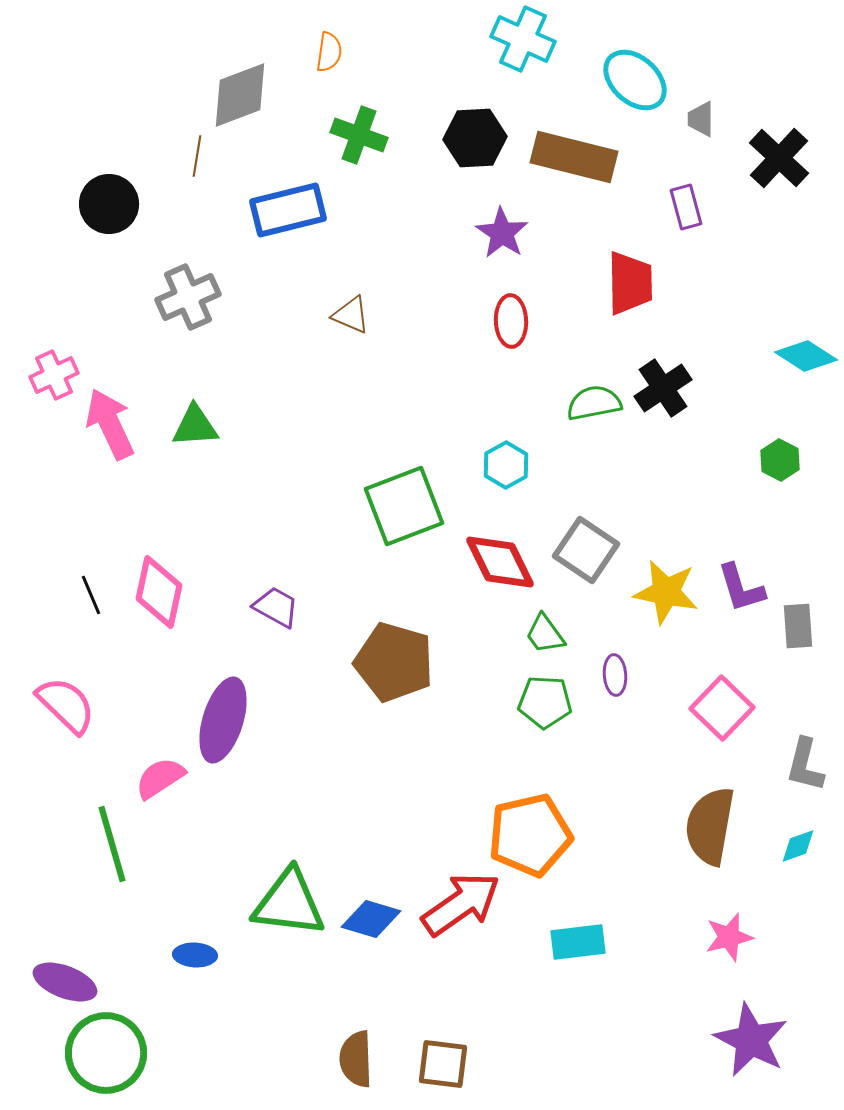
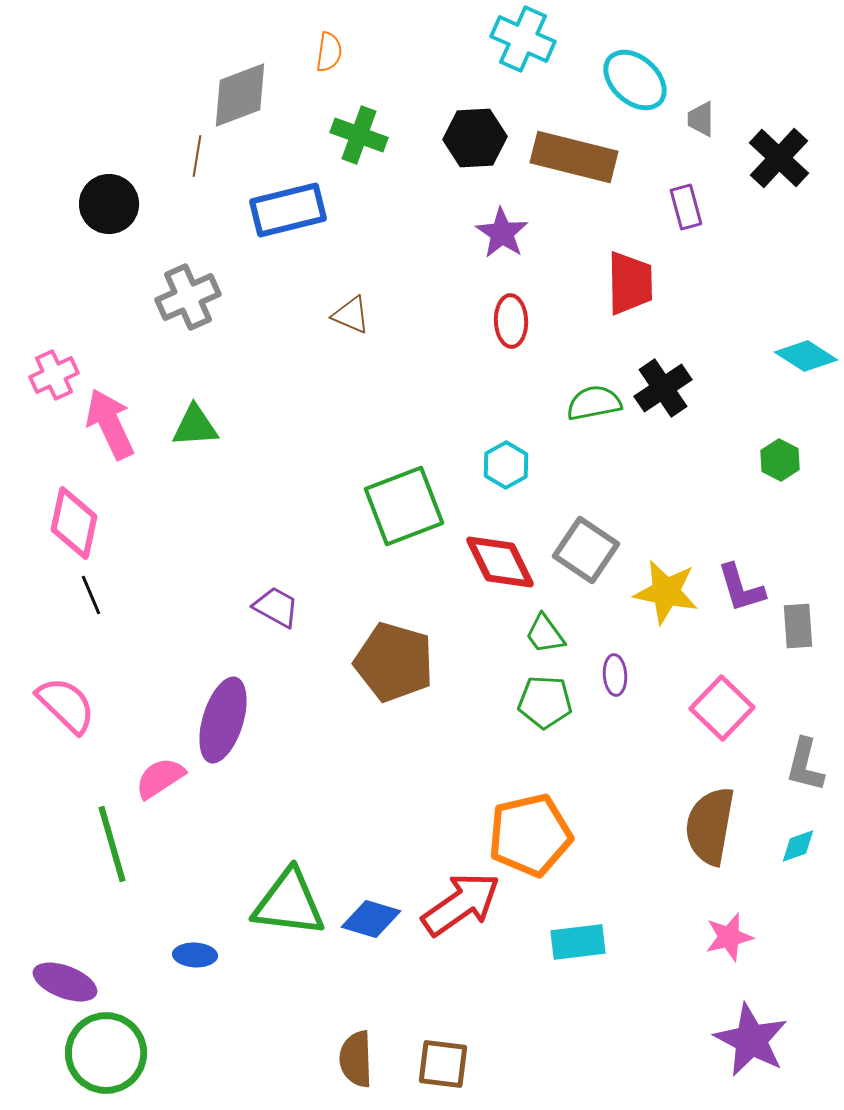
pink diamond at (159, 592): moved 85 px left, 69 px up
